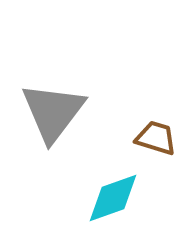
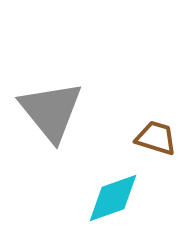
gray triangle: moved 2 px left, 1 px up; rotated 16 degrees counterclockwise
